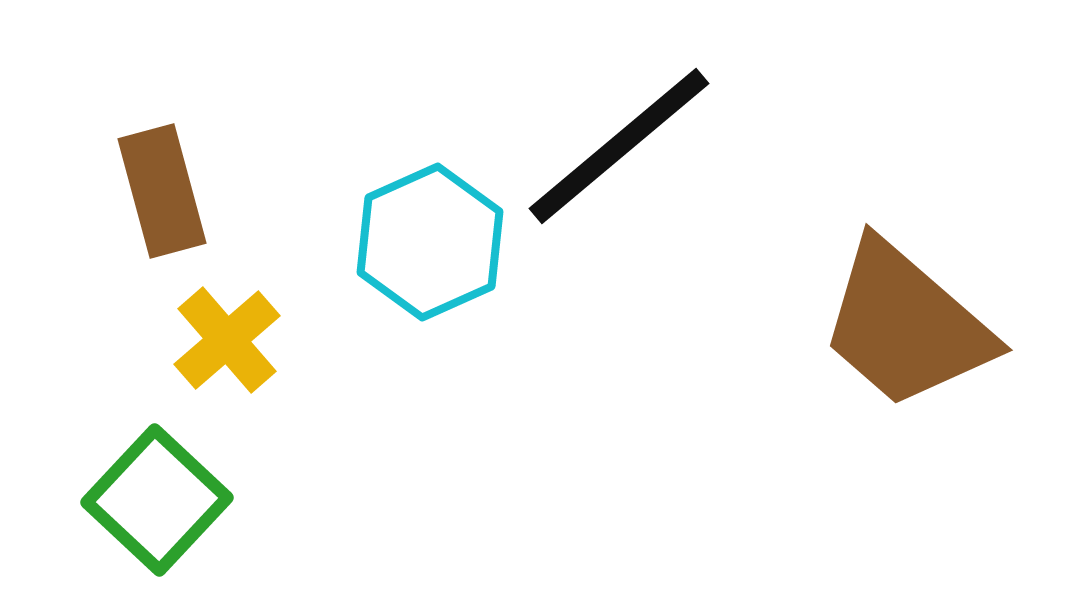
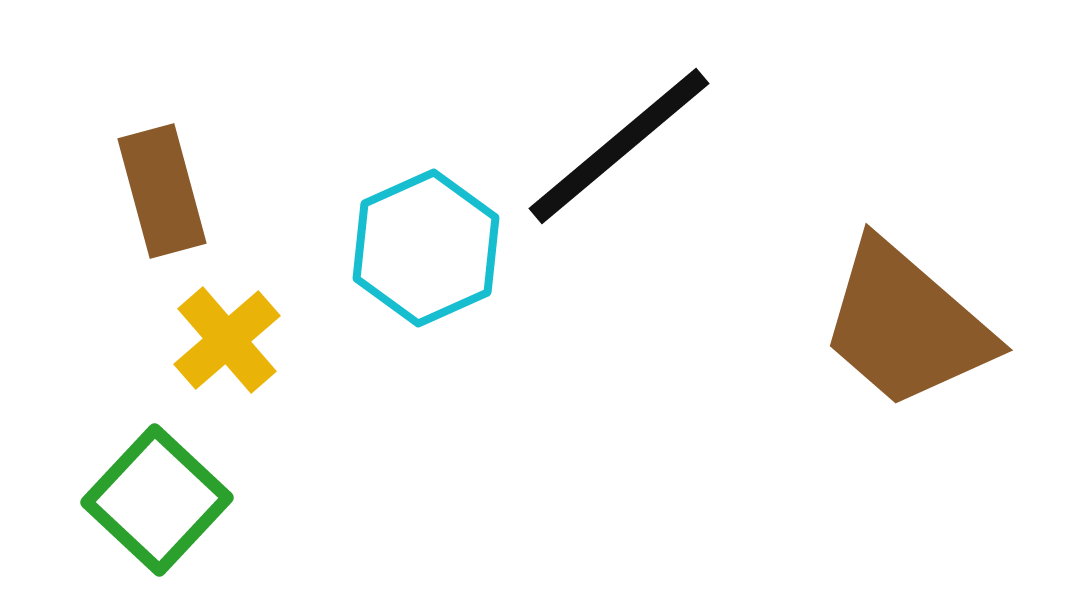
cyan hexagon: moved 4 px left, 6 px down
